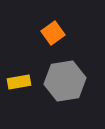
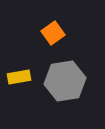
yellow rectangle: moved 5 px up
